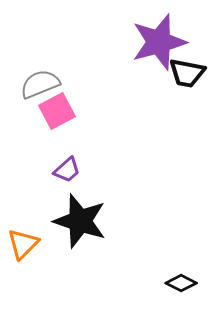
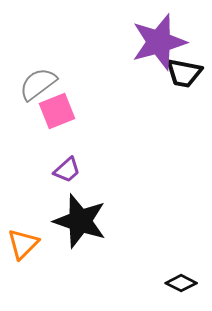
black trapezoid: moved 3 px left
gray semicircle: moved 2 px left; rotated 15 degrees counterclockwise
pink square: rotated 6 degrees clockwise
